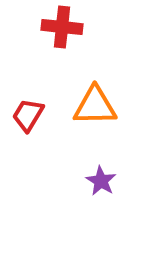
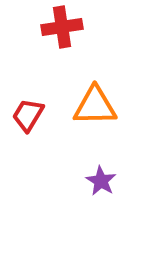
red cross: rotated 15 degrees counterclockwise
